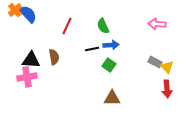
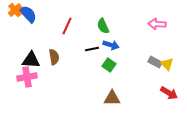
blue arrow: rotated 21 degrees clockwise
yellow triangle: moved 3 px up
red arrow: moved 2 px right, 4 px down; rotated 54 degrees counterclockwise
